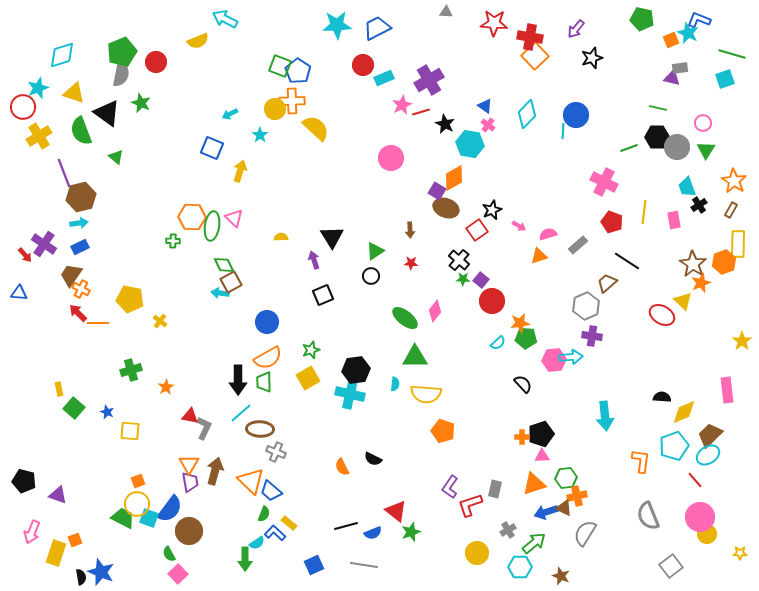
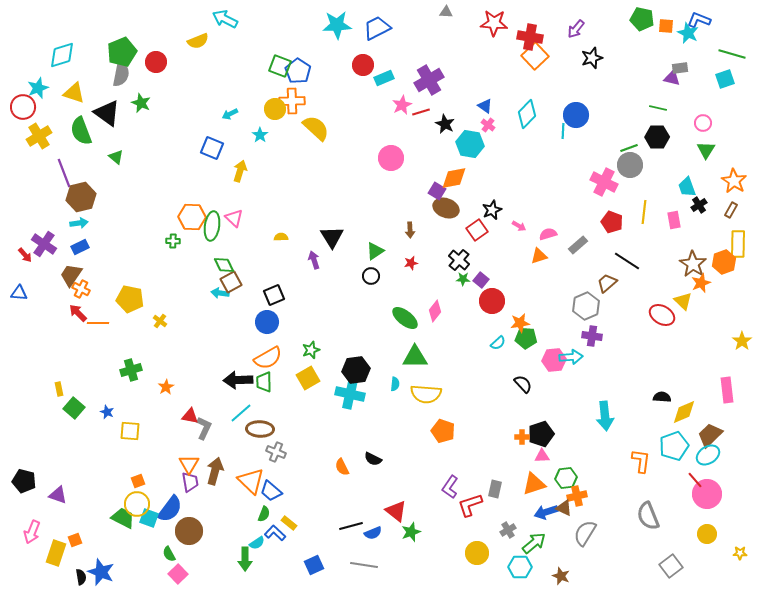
orange square at (671, 40): moved 5 px left, 14 px up; rotated 28 degrees clockwise
gray circle at (677, 147): moved 47 px left, 18 px down
orange diamond at (454, 178): rotated 20 degrees clockwise
red star at (411, 263): rotated 16 degrees counterclockwise
black square at (323, 295): moved 49 px left
black arrow at (238, 380): rotated 88 degrees clockwise
pink circle at (700, 517): moved 7 px right, 23 px up
black line at (346, 526): moved 5 px right
